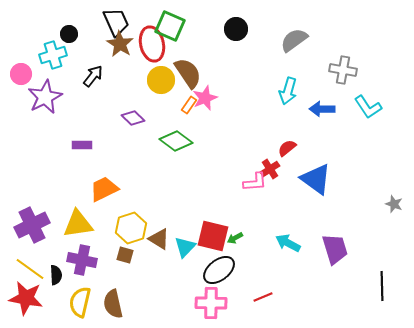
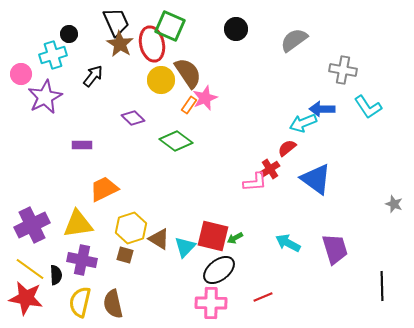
cyan arrow at (288, 91): moved 15 px right, 32 px down; rotated 52 degrees clockwise
